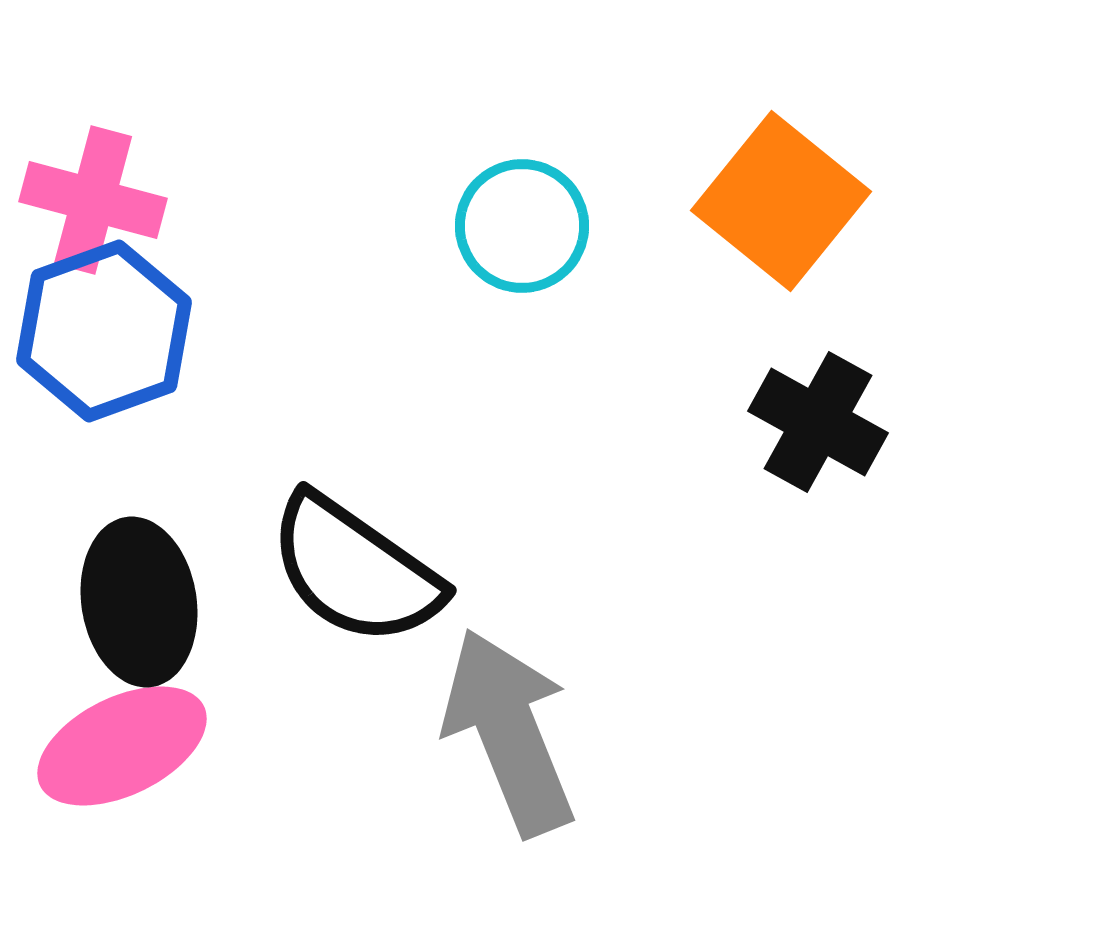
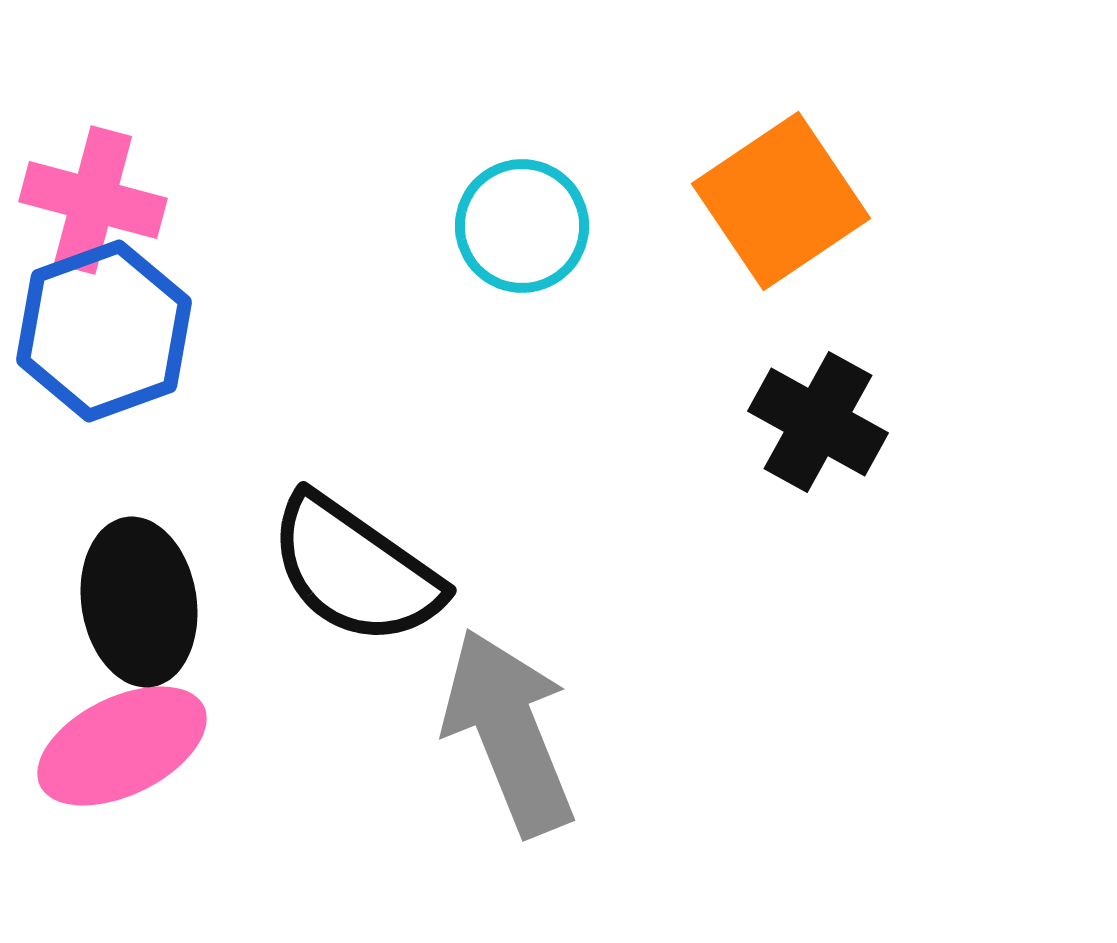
orange square: rotated 17 degrees clockwise
